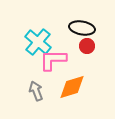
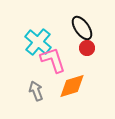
black ellipse: rotated 45 degrees clockwise
red circle: moved 2 px down
pink L-shape: rotated 72 degrees clockwise
orange diamond: moved 1 px up
